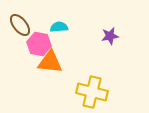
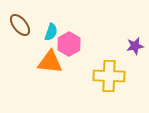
cyan semicircle: moved 8 px left, 5 px down; rotated 114 degrees clockwise
purple star: moved 25 px right, 10 px down
pink hexagon: moved 30 px right; rotated 20 degrees clockwise
yellow cross: moved 17 px right, 16 px up; rotated 12 degrees counterclockwise
